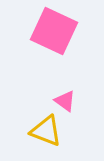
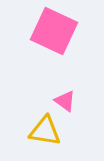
yellow triangle: moved 1 px left; rotated 12 degrees counterclockwise
